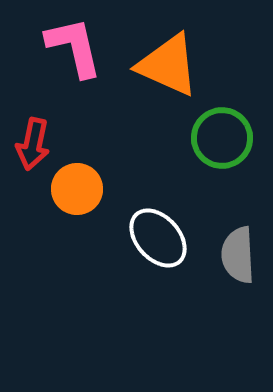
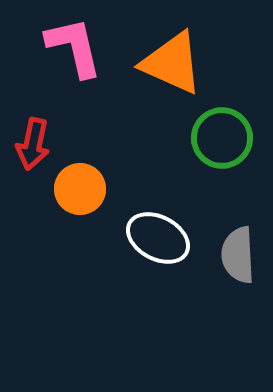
orange triangle: moved 4 px right, 2 px up
orange circle: moved 3 px right
white ellipse: rotated 20 degrees counterclockwise
